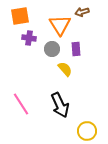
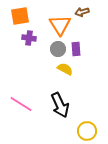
gray circle: moved 6 px right
yellow semicircle: rotated 21 degrees counterclockwise
pink line: rotated 25 degrees counterclockwise
